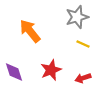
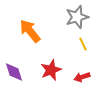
yellow line: rotated 40 degrees clockwise
red arrow: moved 1 px left, 1 px up
